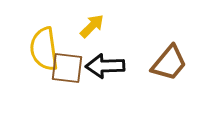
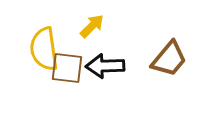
brown trapezoid: moved 4 px up
